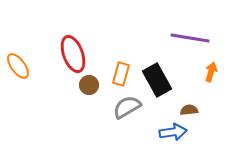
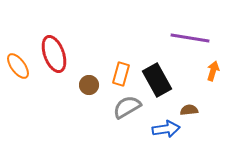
red ellipse: moved 19 px left
orange arrow: moved 2 px right, 1 px up
blue arrow: moved 7 px left, 3 px up
